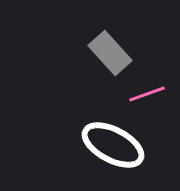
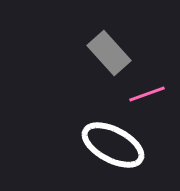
gray rectangle: moved 1 px left
